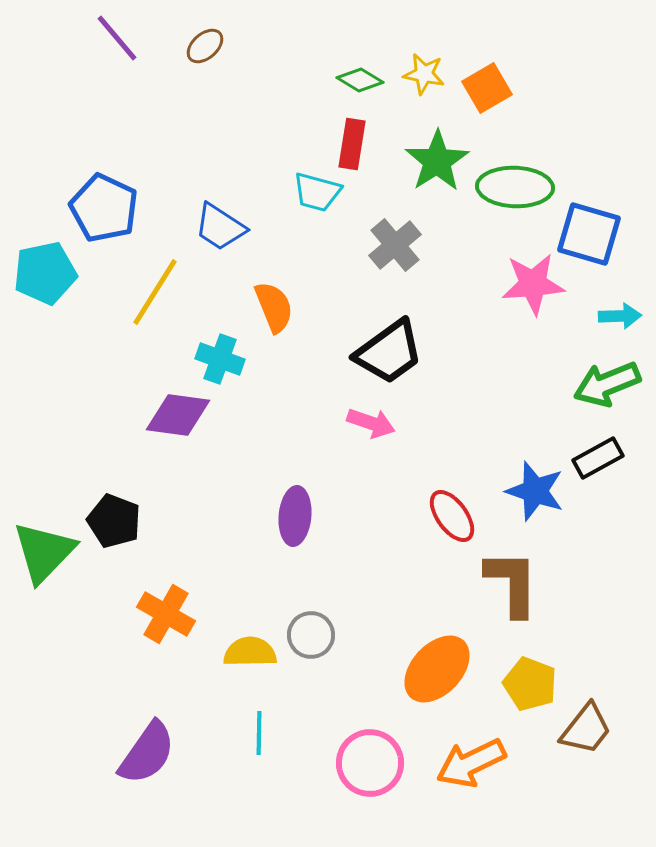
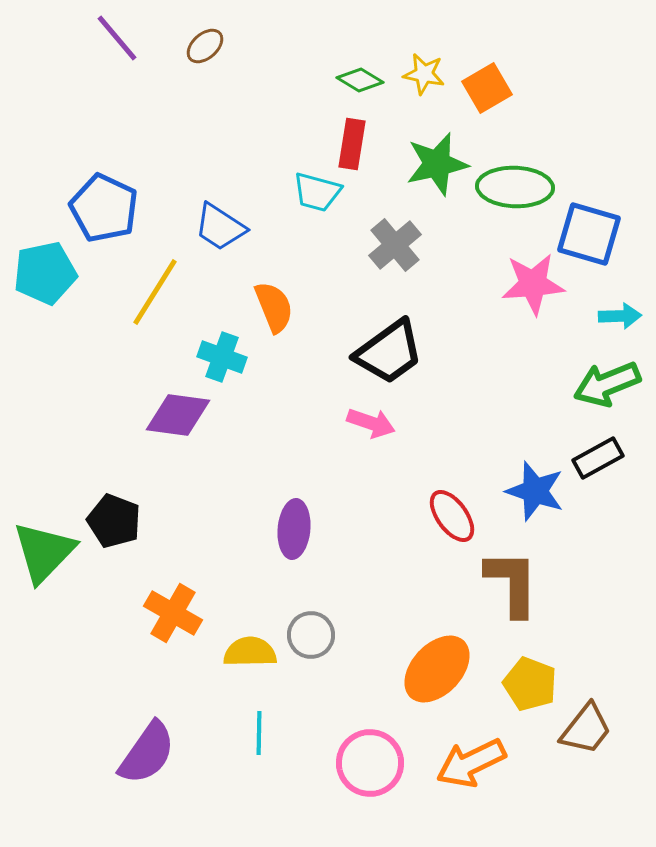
green star: moved 3 px down; rotated 20 degrees clockwise
cyan cross: moved 2 px right, 2 px up
purple ellipse: moved 1 px left, 13 px down
orange cross: moved 7 px right, 1 px up
